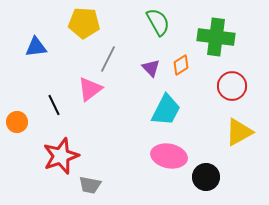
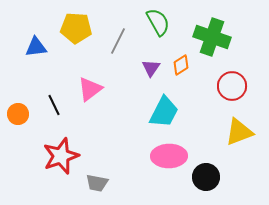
yellow pentagon: moved 8 px left, 5 px down
green cross: moved 4 px left; rotated 12 degrees clockwise
gray line: moved 10 px right, 18 px up
purple triangle: rotated 18 degrees clockwise
cyan trapezoid: moved 2 px left, 2 px down
orange circle: moved 1 px right, 8 px up
yellow triangle: rotated 8 degrees clockwise
pink ellipse: rotated 12 degrees counterclockwise
gray trapezoid: moved 7 px right, 2 px up
